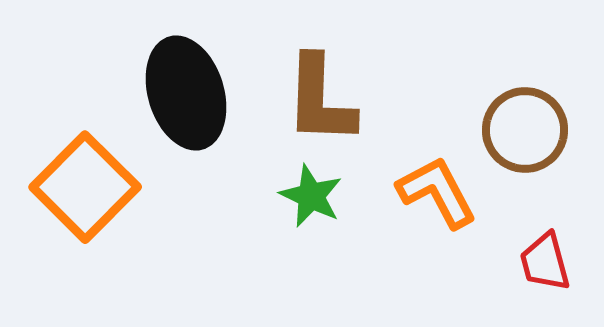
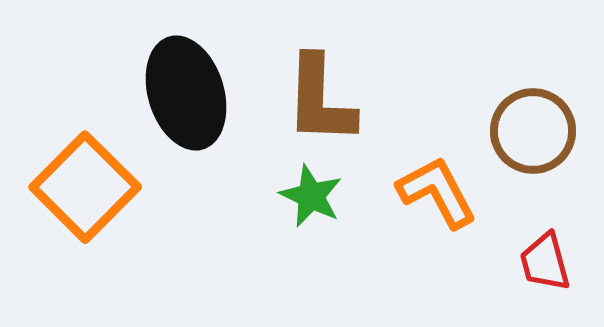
brown circle: moved 8 px right, 1 px down
